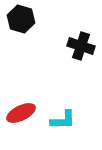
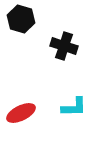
black cross: moved 17 px left
cyan L-shape: moved 11 px right, 13 px up
